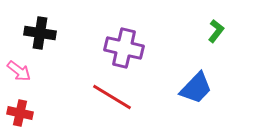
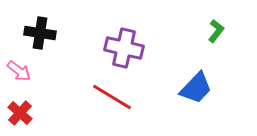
red cross: rotated 30 degrees clockwise
